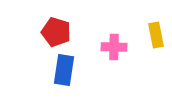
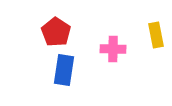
red pentagon: rotated 16 degrees clockwise
pink cross: moved 1 px left, 2 px down
